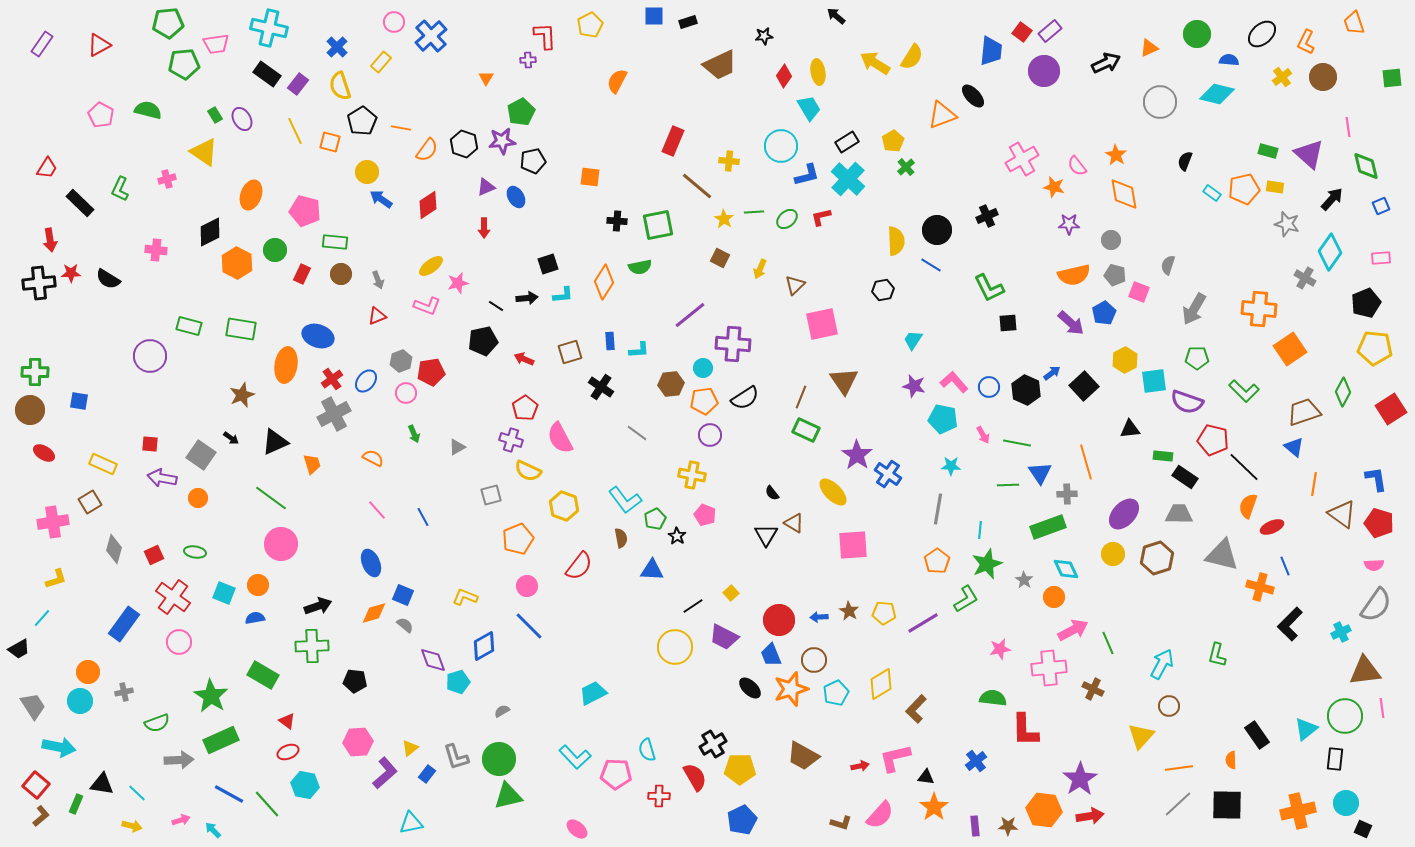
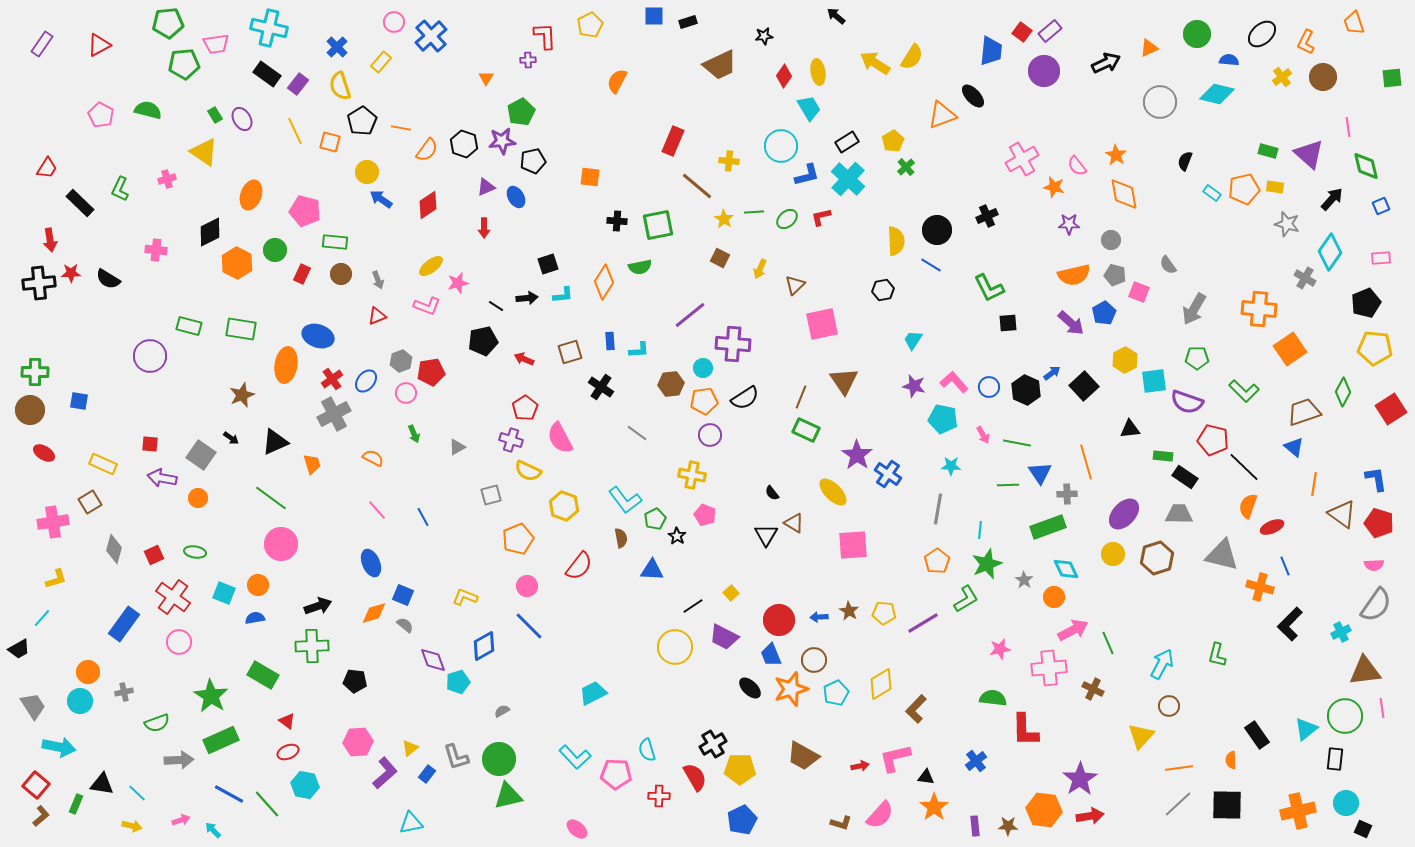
gray semicircle at (1168, 265): rotated 54 degrees counterclockwise
